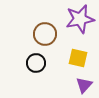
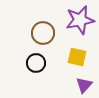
purple star: moved 1 px down
brown circle: moved 2 px left, 1 px up
yellow square: moved 1 px left, 1 px up
